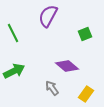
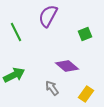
green line: moved 3 px right, 1 px up
green arrow: moved 4 px down
